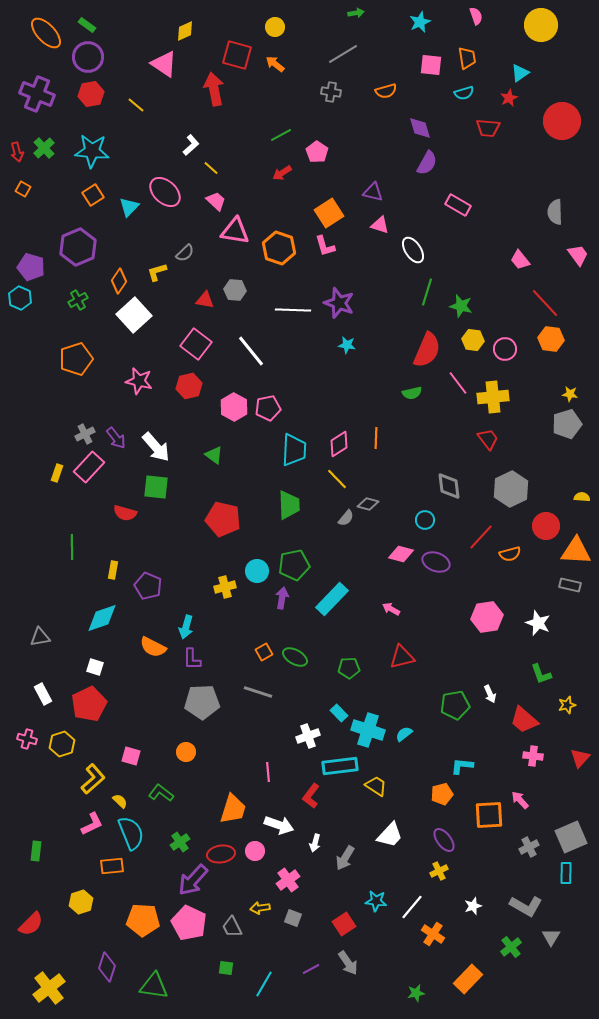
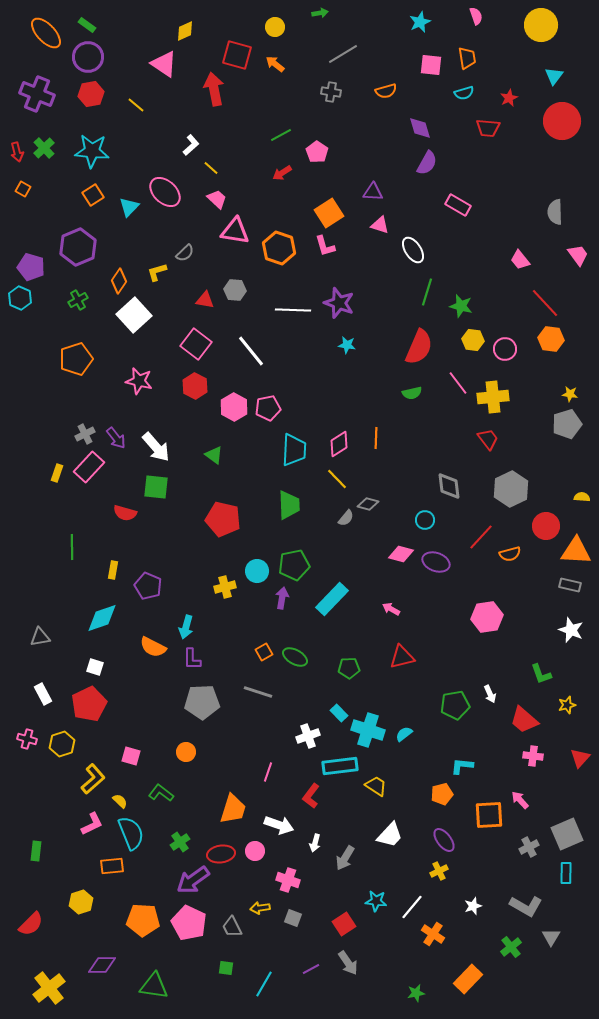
green arrow at (356, 13): moved 36 px left
cyan triangle at (520, 73): moved 34 px right, 3 px down; rotated 18 degrees counterclockwise
purple triangle at (373, 192): rotated 10 degrees counterclockwise
pink trapezoid at (216, 201): moved 1 px right, 2 px up
red semicircle at (427, 350): moved 8 px left, 3 px up
red hexagon at (189, 386): moved 6 px right; rotated 20 degrees counterclockwise
white star at (538, 623): moved 33 px right, 7 px down
pink line at (268, 772): rotated 24 degrees clockwise
gray square at (571, 837): moved 4 px left, 3 px up
purple arrow at (193, 880): rotated 12 degrees clockwise
pink cross at (288, 880): rotated 35 degrees counterclockwise
purple diamond at (107, 967): moved 5 px left, 2 px up; rotated 72 degrees clockwise
